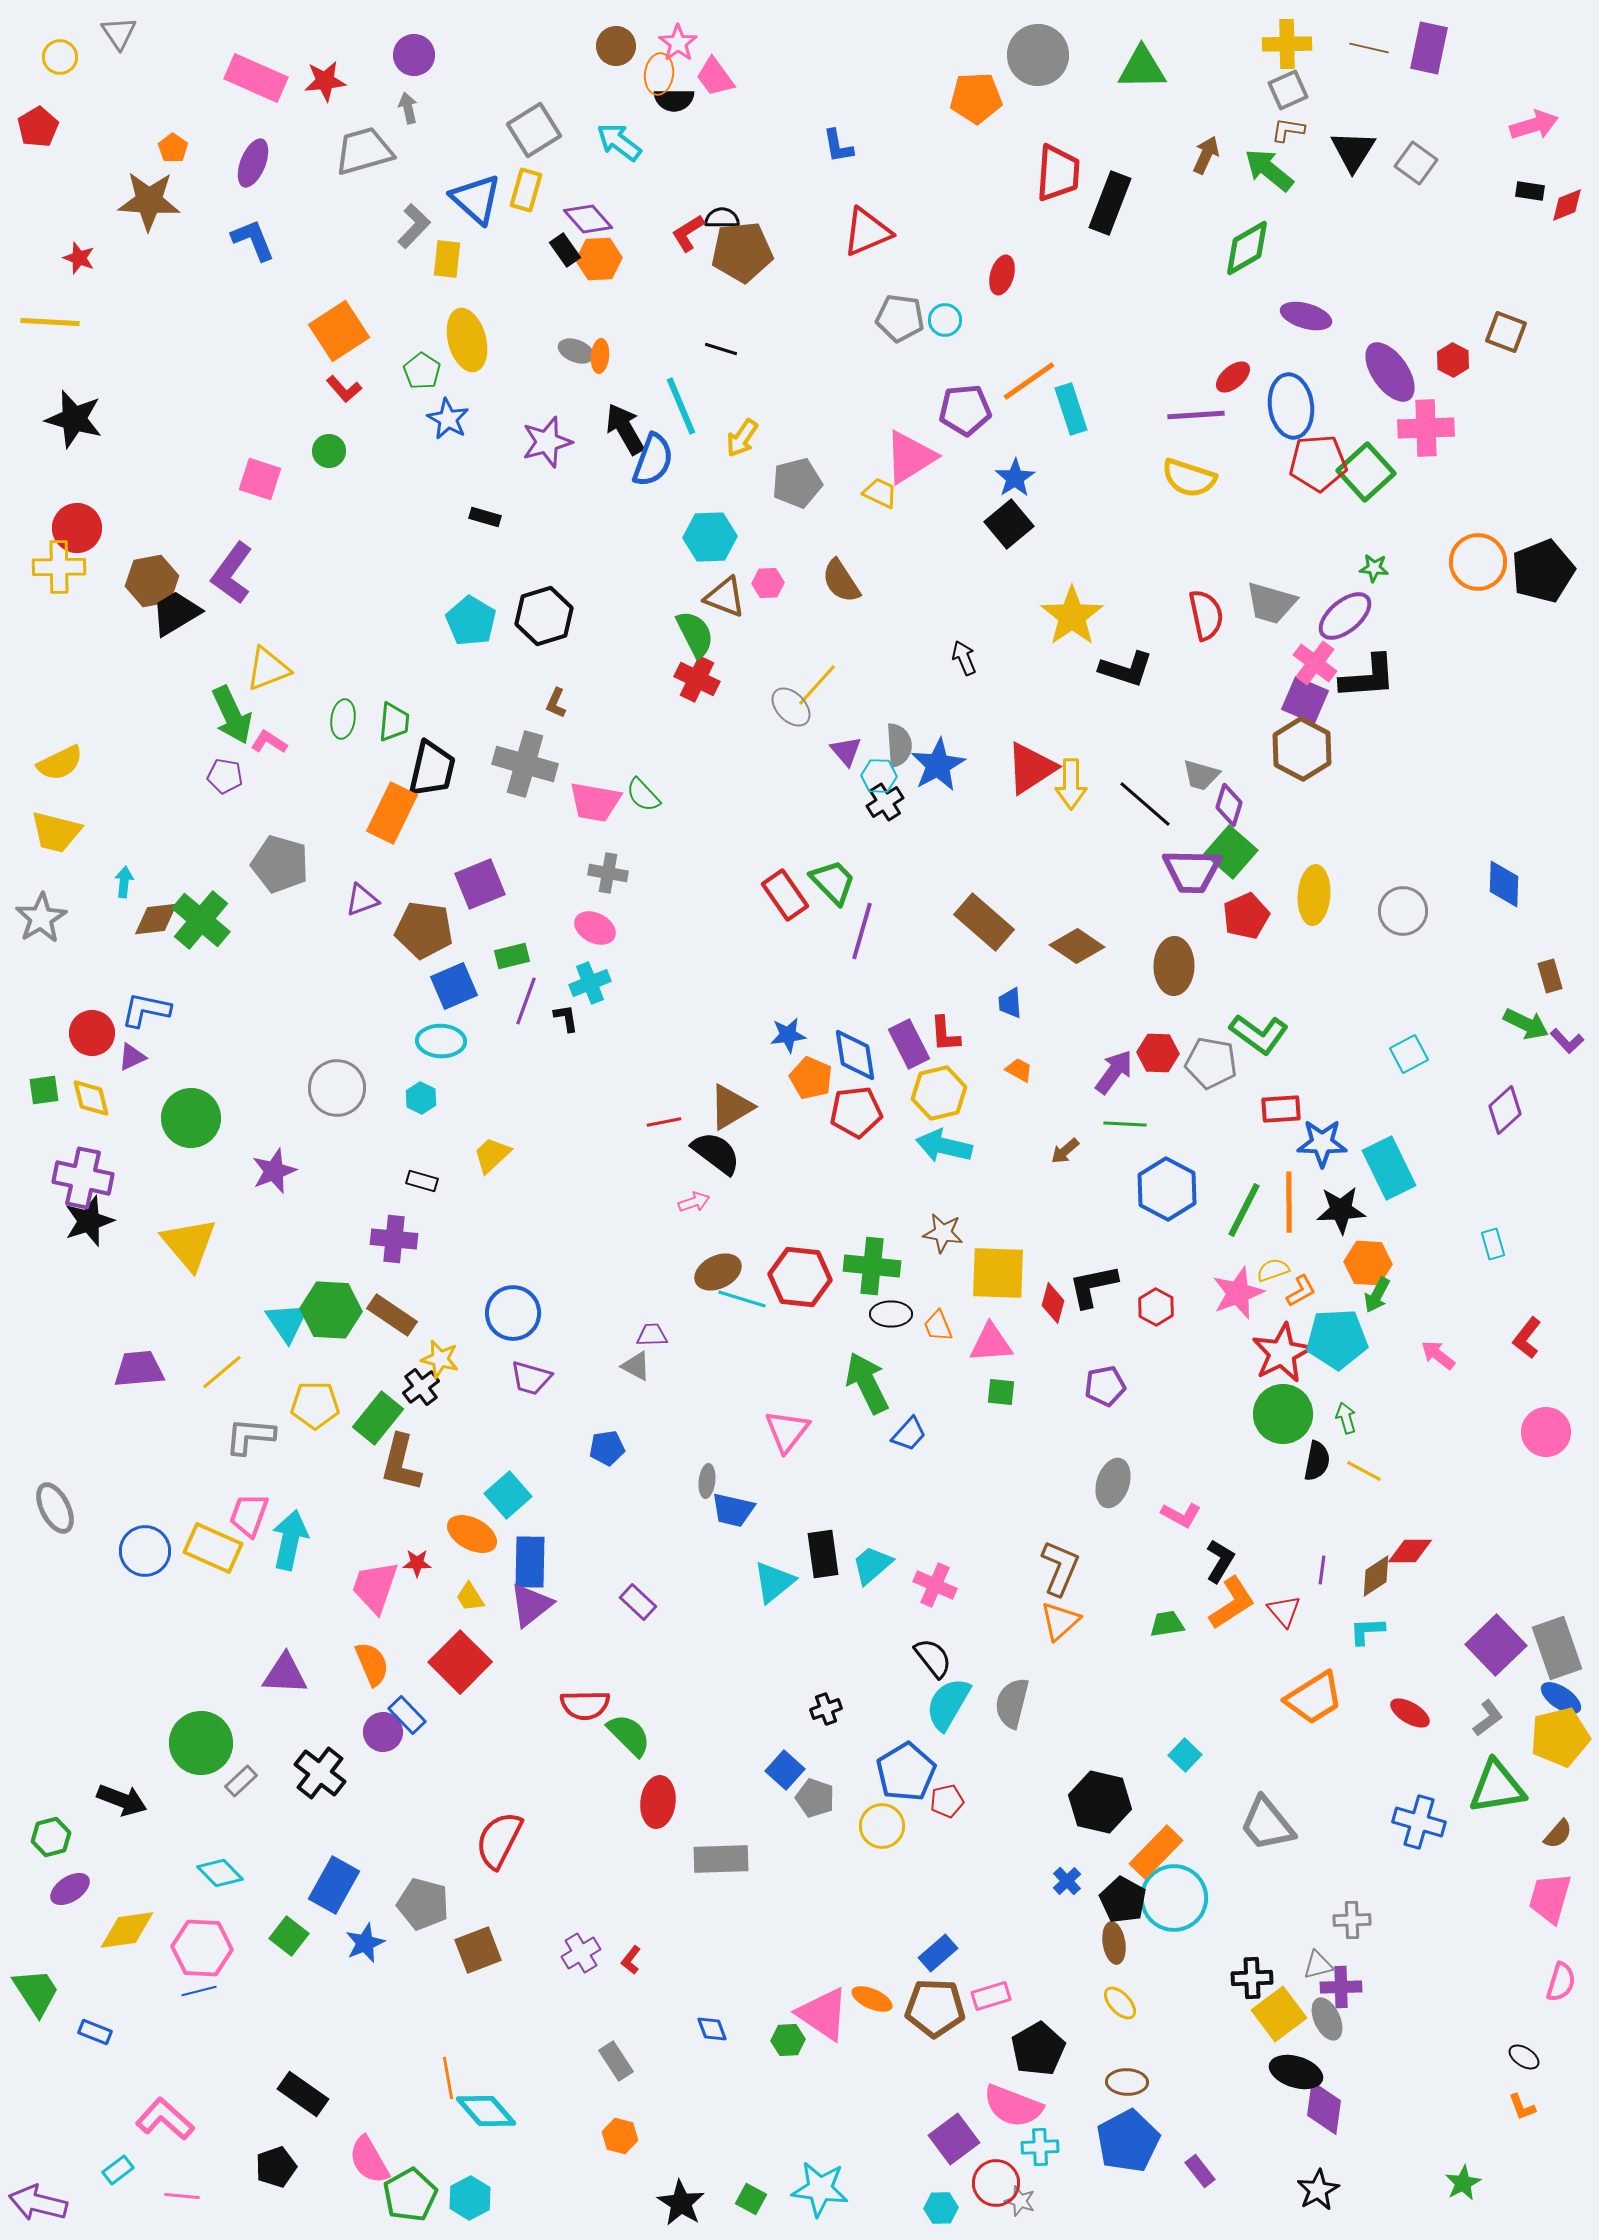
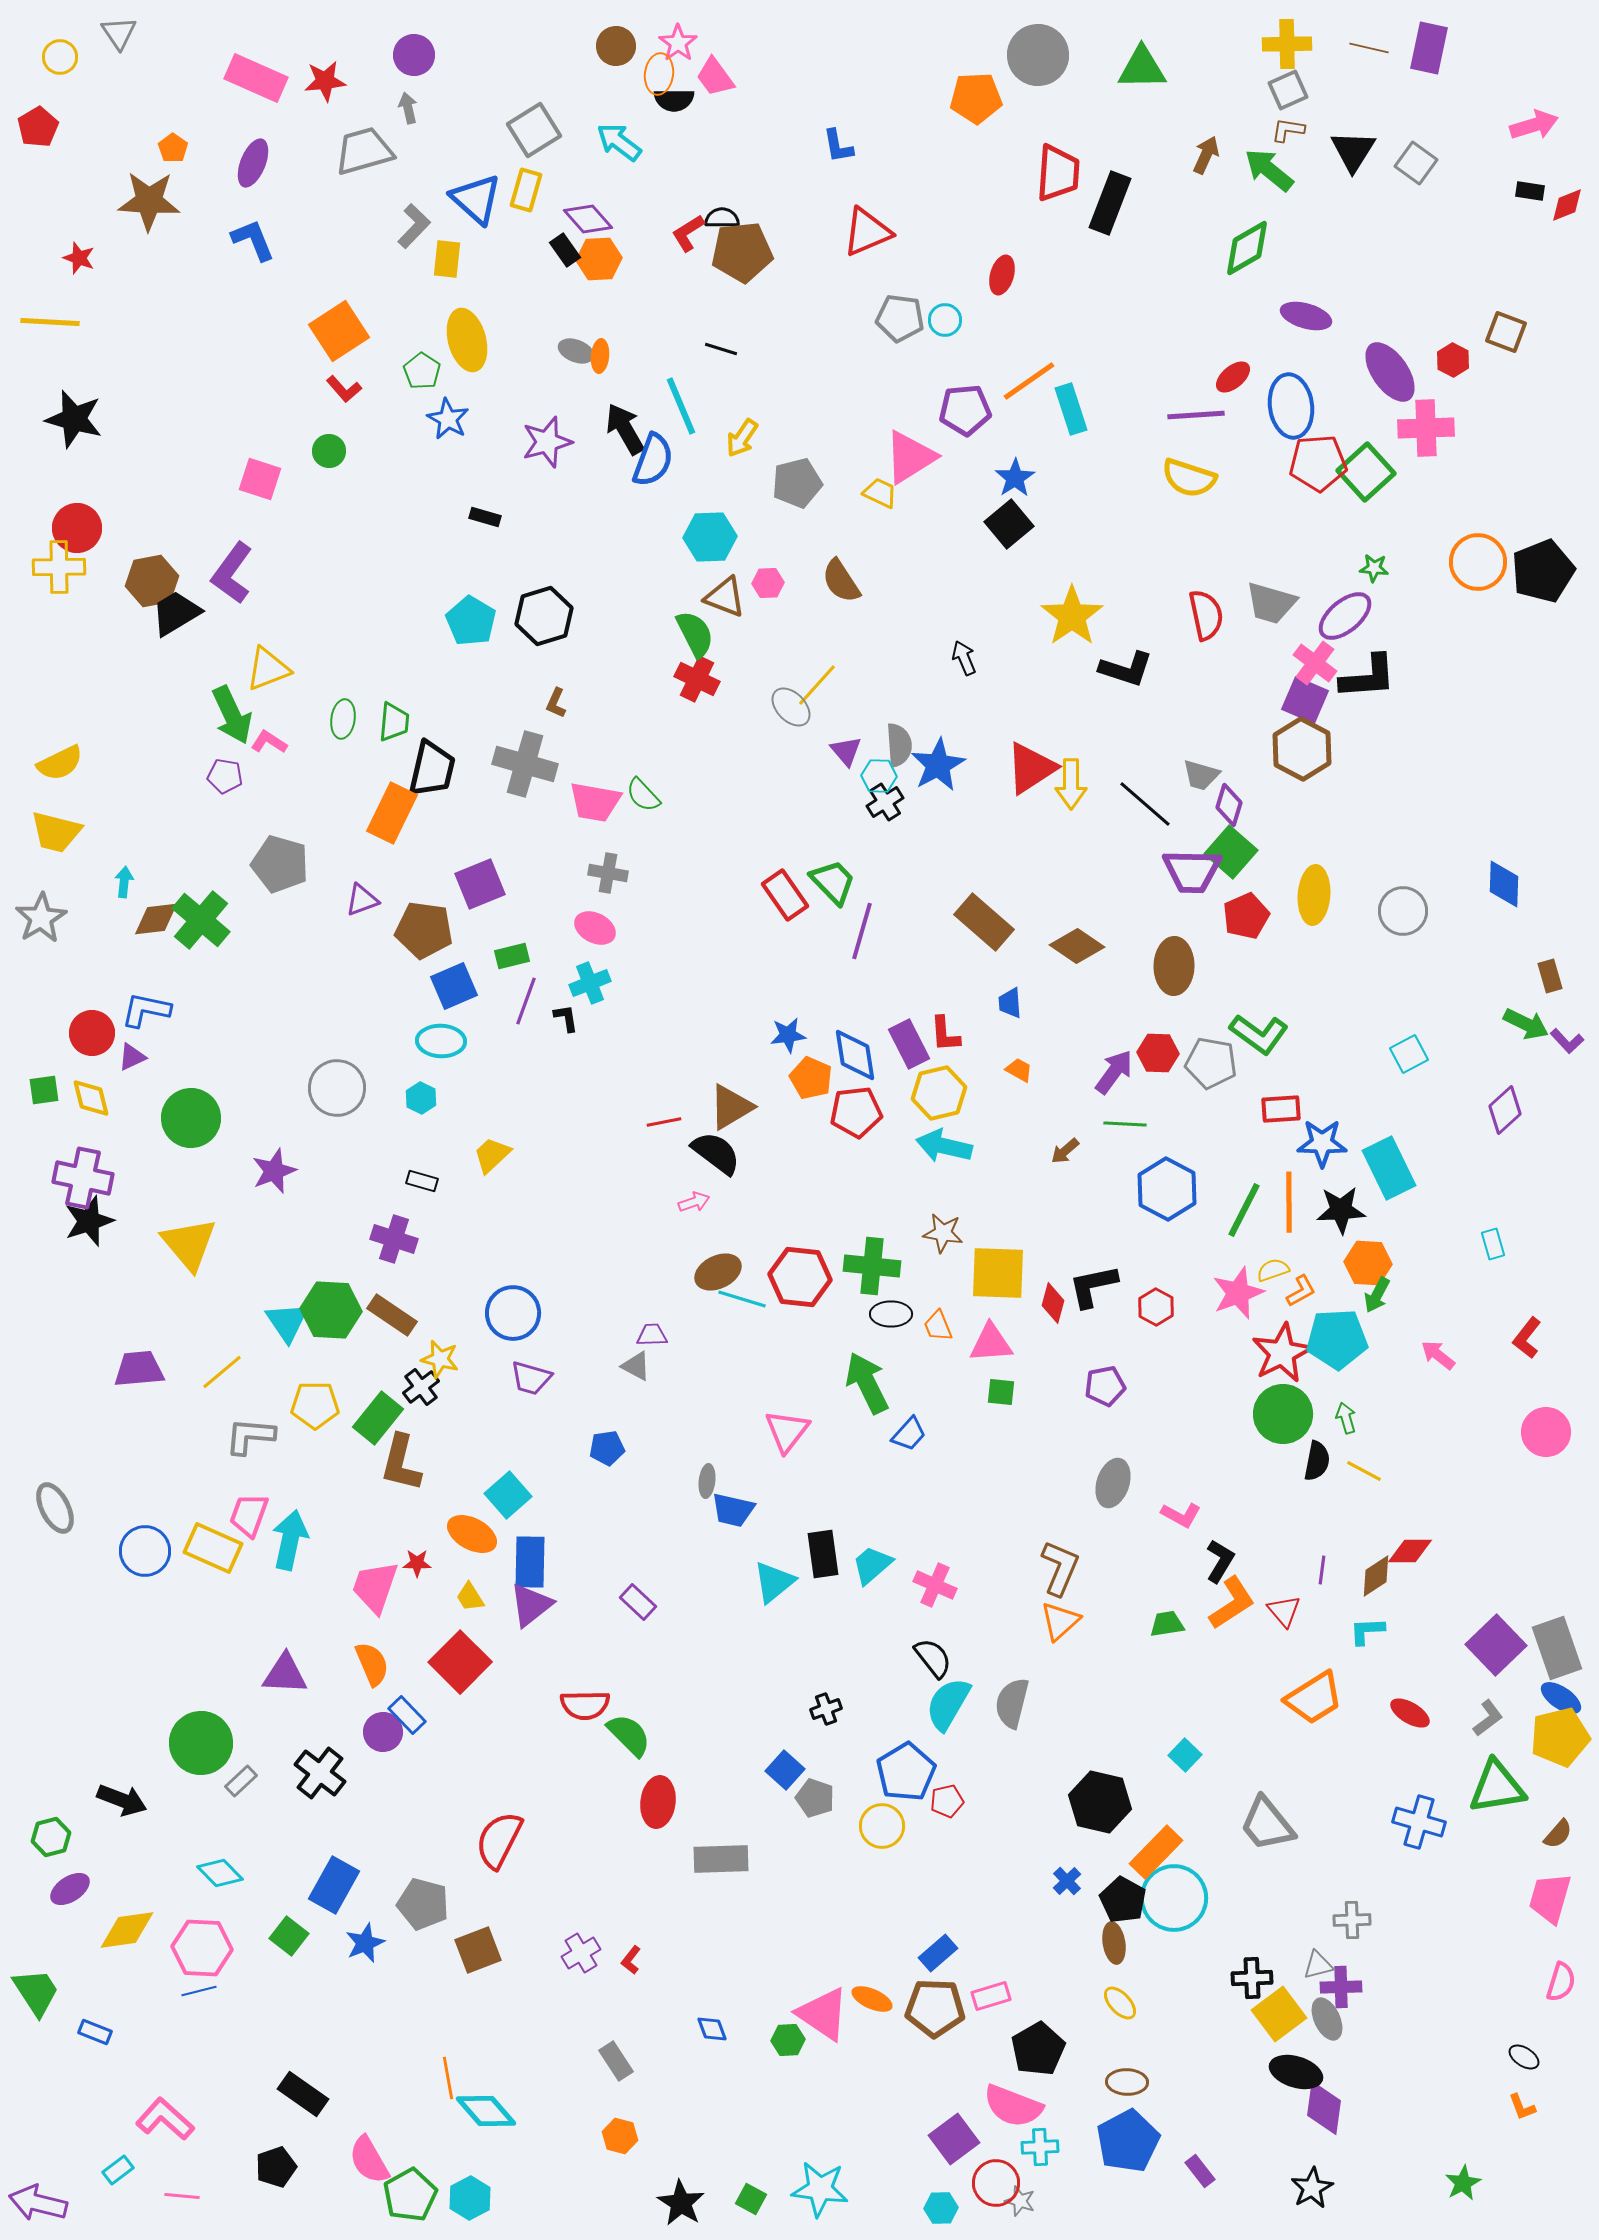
purple cross at (394, 1239): rotated 12 degrees clockwise
black star at (1318, 2190): moved 6 px left, 2 px up
